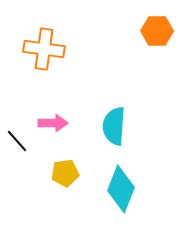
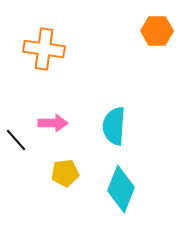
black line: moved 1 px left, 1 px up
